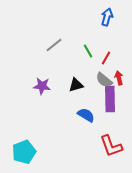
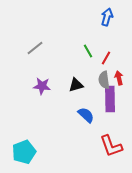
gray line: moved 19 px left, 3 px down
gray semicircle: rotated 42 degrees clockwise
blue semicircle: rotated 12 degrees clockwise
